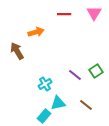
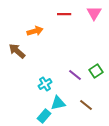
orange arrow: moved 1 px left, 1 px up
brown arrow: rotated 18 degrees counterclockwise
